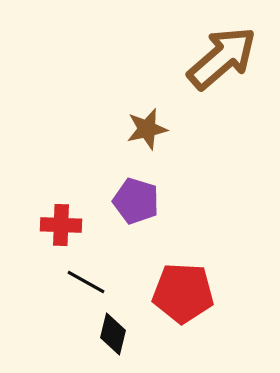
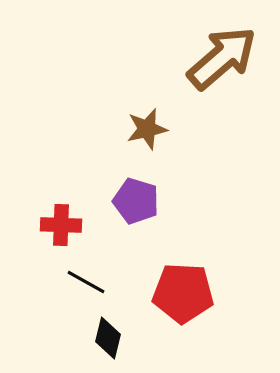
black diamond: moved 5 px left, 4 px down
